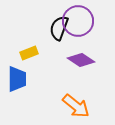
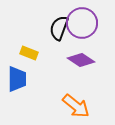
purple circle: moved 4 px right, 2 px down
yellow rectangle: rotated 42 degrees clockwise
